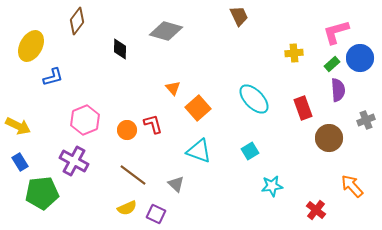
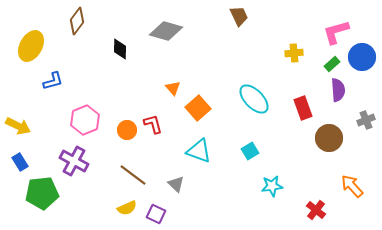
blue circle: moved 2 px right, 1 px up
blue L-shape: moved 4 px down
